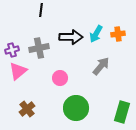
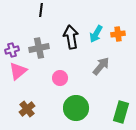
black arrow: rotated 100 degrees counterclockwise
green rectangle: moved 1 px left
